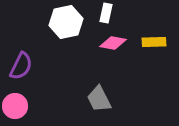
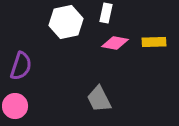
pink diamond: moved 2 px right
purple semicircle: rotated 8 degrees counterclockwise
